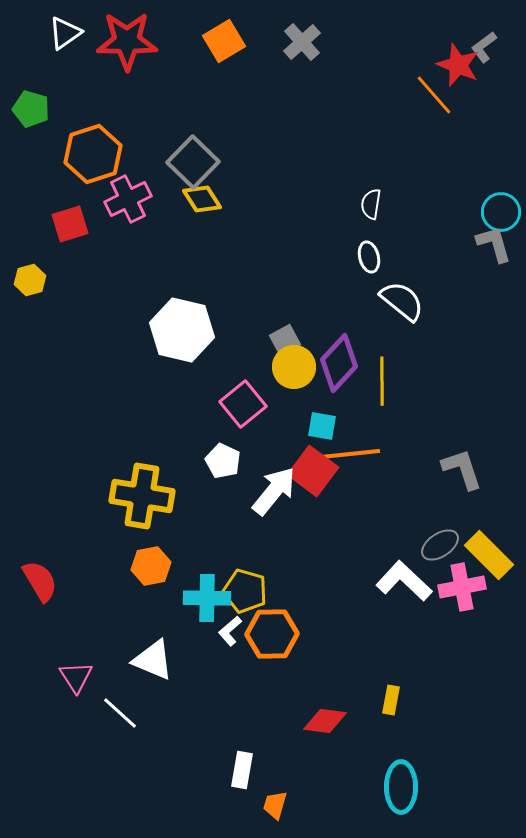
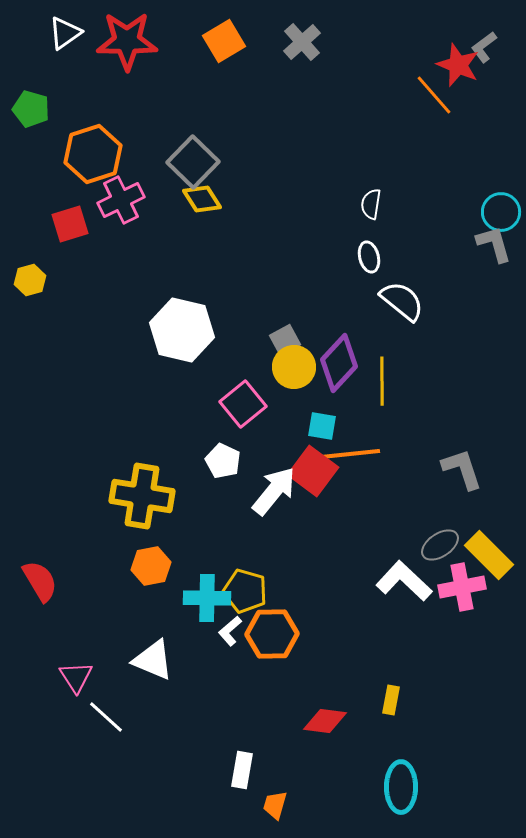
pink cross at (128, 199): moved 7 px left, 1 px down
white line at (120, 713): moved 14 px left, 4 px down
